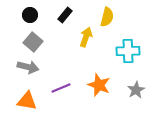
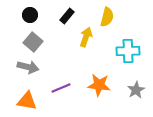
black rectangle: moved 2 px right, 1 px down
orange star: rotated 15 degrees counterclockwise
